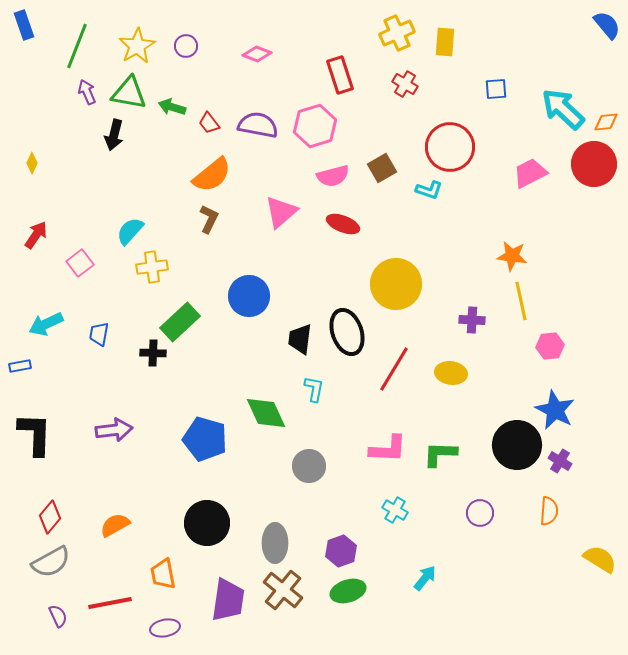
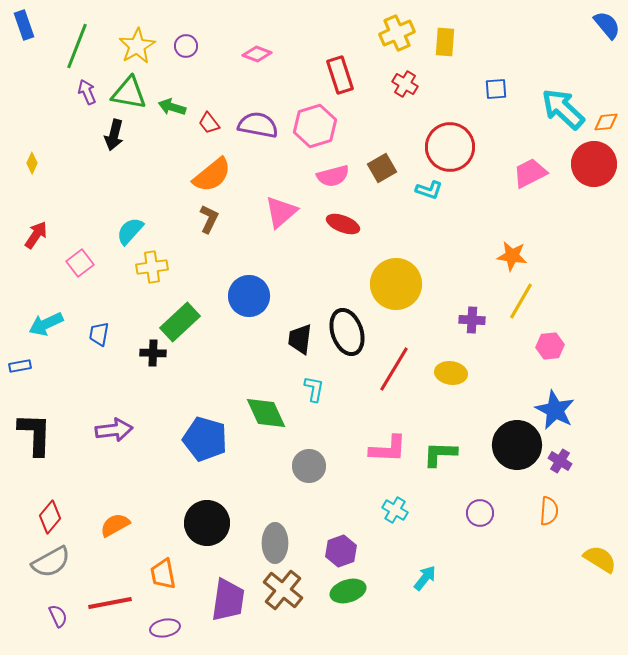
yellow line at (521, 301): rotated 42 degrees clockwise
